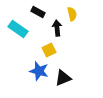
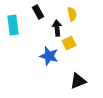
black rectangle: rotated 32 degrees clockwise
cyan rectangle: moved 5 px left, 4 px up; rotated 48 degrees clockwise
yellow square: moved 20 px right, 7 px up
blue star: moved 10 px right, 15 px up
black triangle: moved 15 px right, 3 px down
